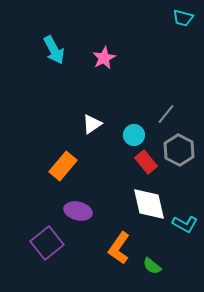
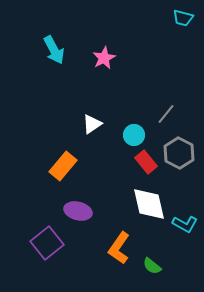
gray hexagon: moved 3 px down
